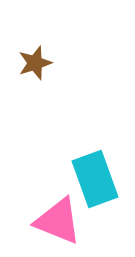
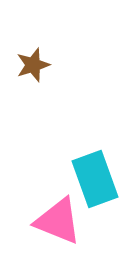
brown star: moved 2 px left, 2 px down
